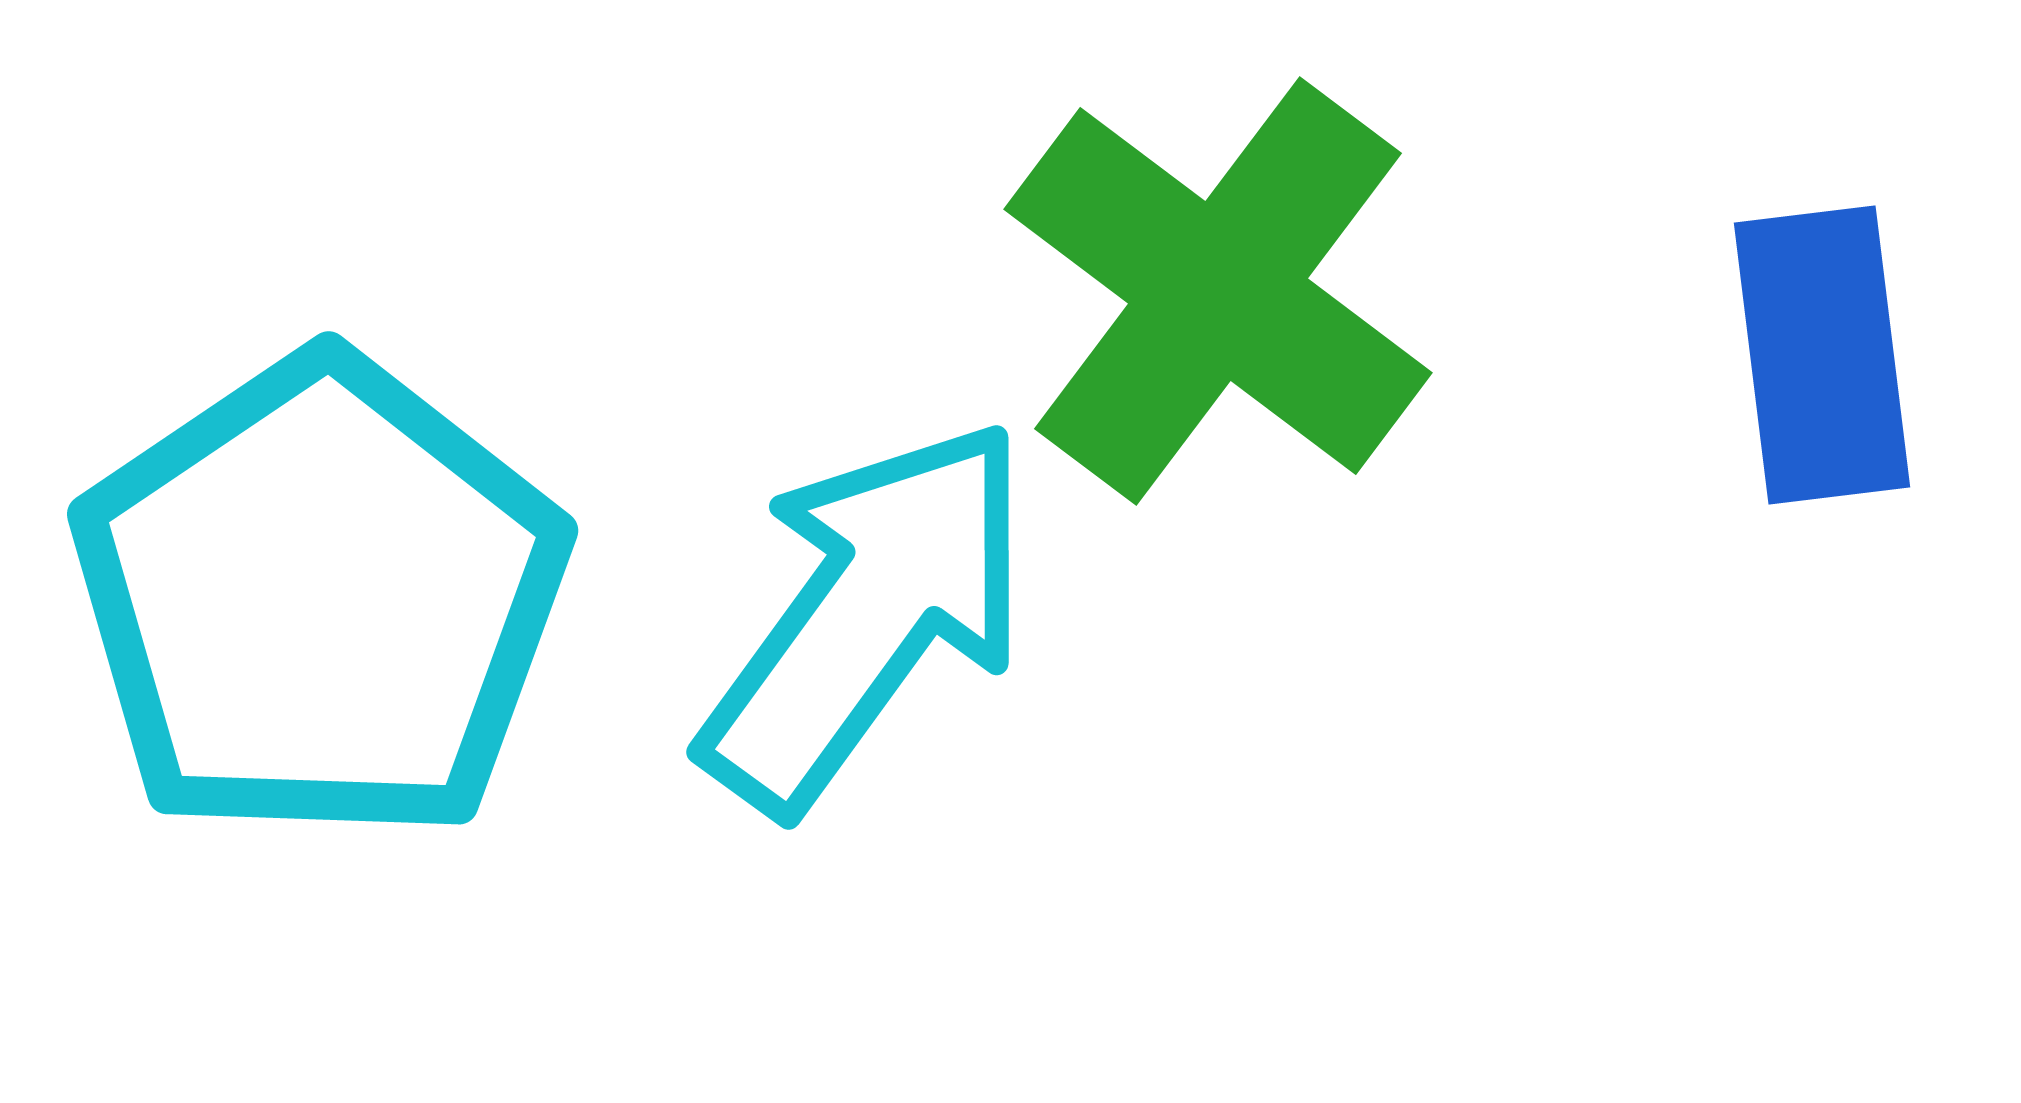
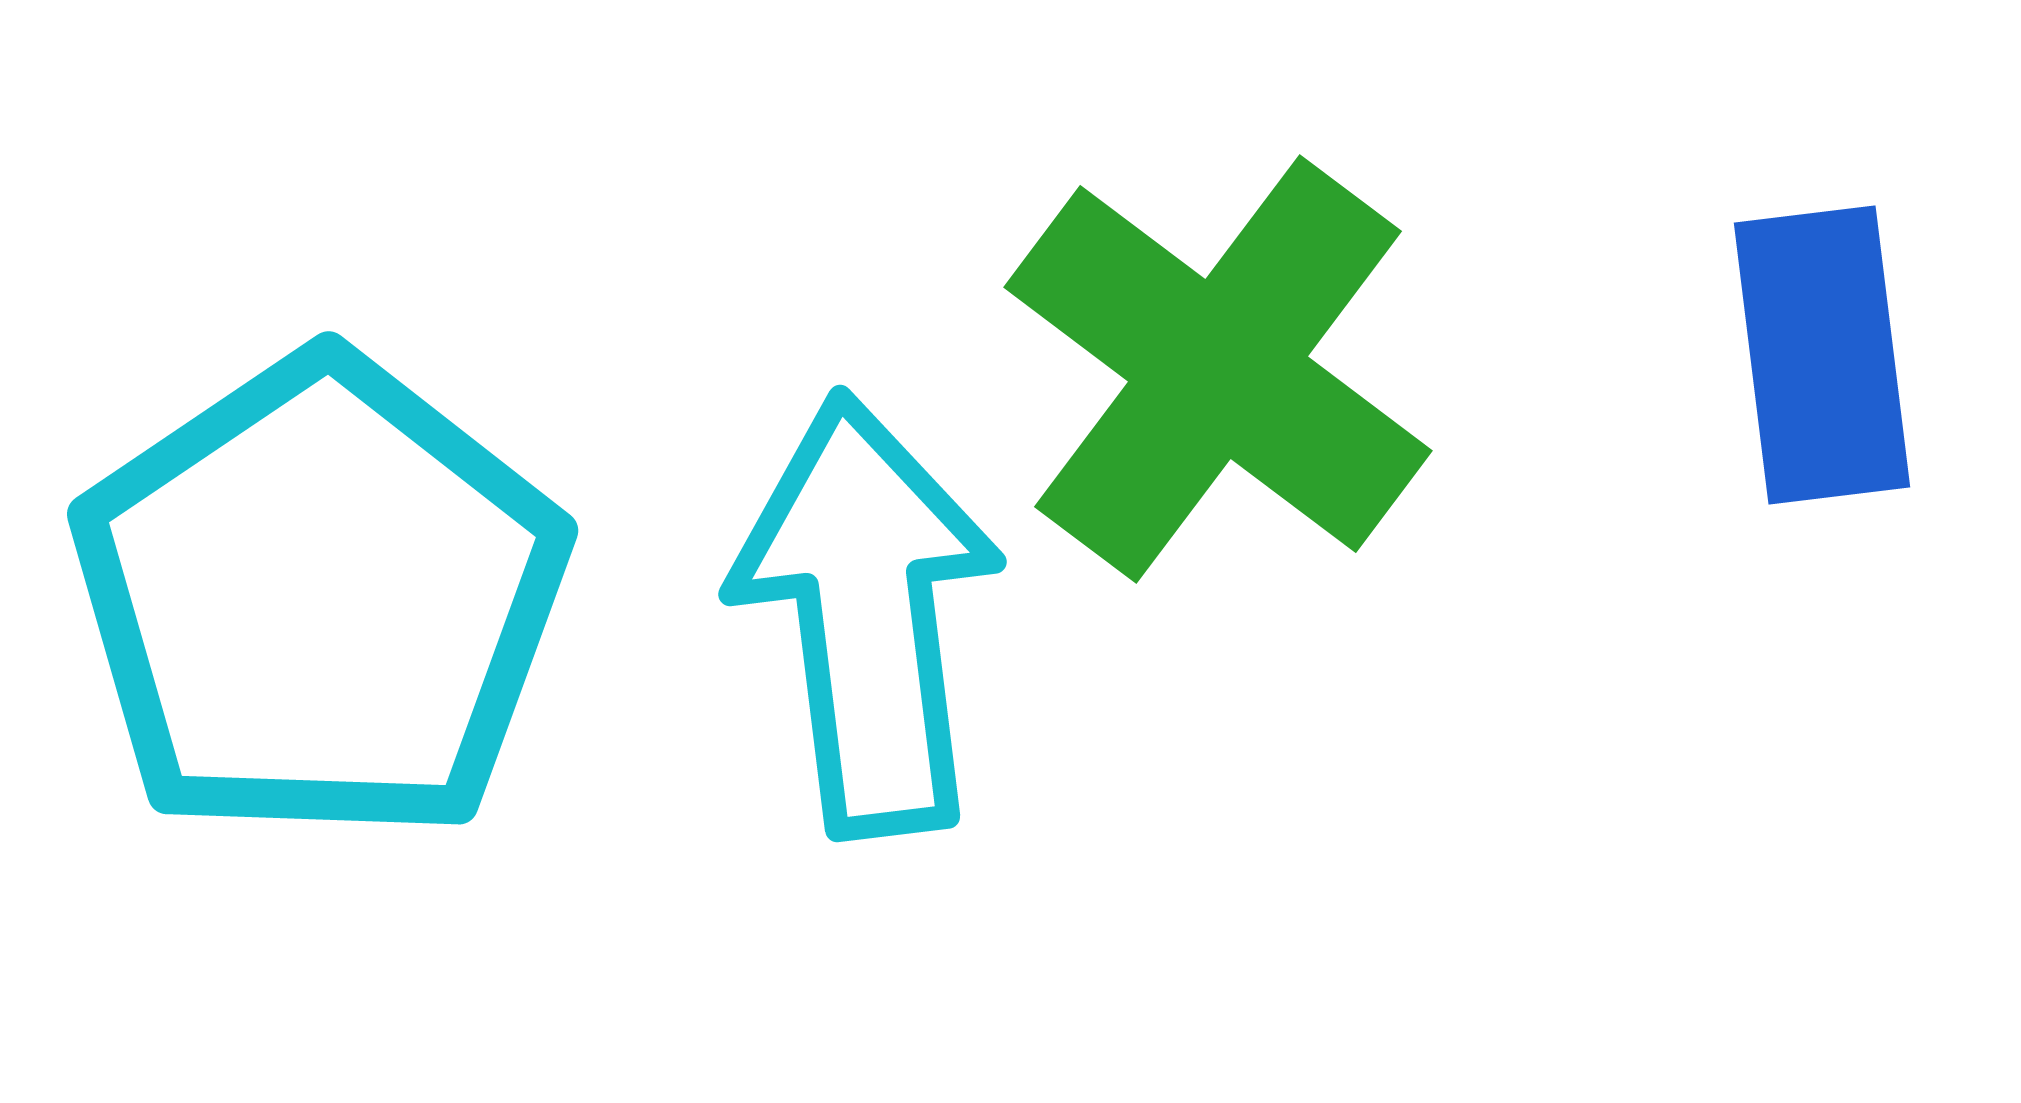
green cross: moved 78 px down
cyan arrow: rotated 43 degrees counterclockwise
